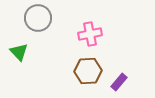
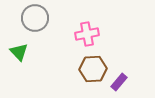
gray circle: moved 3 px left
pink cross: moved 3 px left
brown hexagon: moved 5 px right, 2 px up
